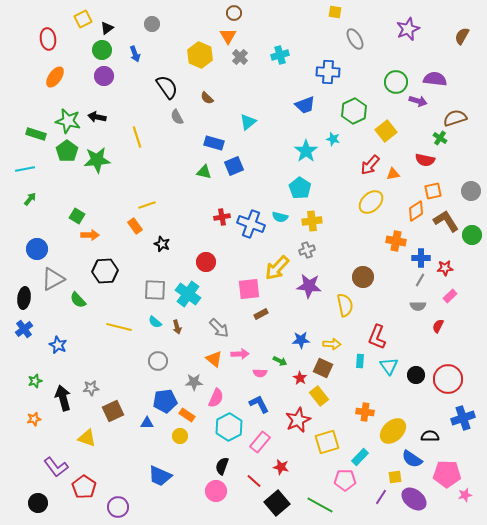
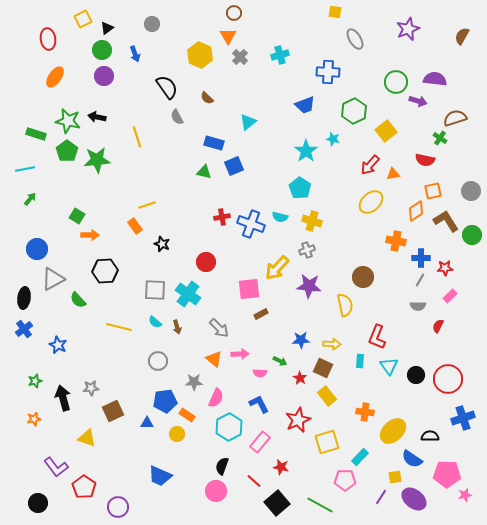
yellow cross at (312, 221): rotated 24 degrees clockwise
yellow rectangle at (319, 396): moved 8 px right
yellow circle at (180, 436): moved 3 px left, 2 px up
